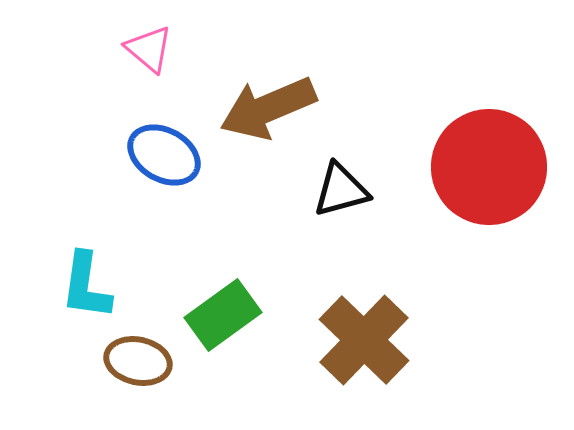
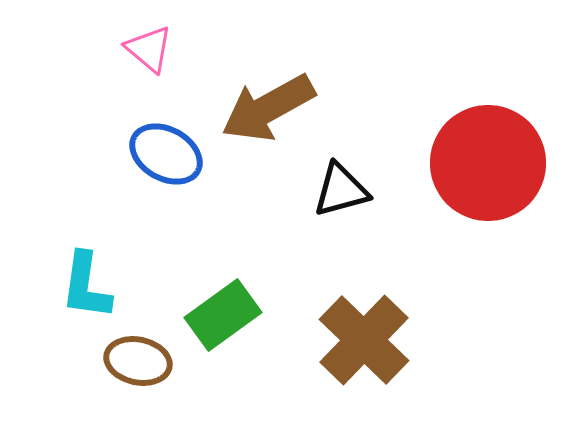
brown arrow: rotated 6 degrees counterclockwise
blue ellipse: moved 2 px right, 1 px up
red circle: moved 1 px left, 4 px up
